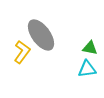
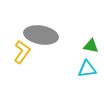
gray ellipse: rotated 44 degrees counterclockwise
green triangle: moved 1 px right, 2 px up
